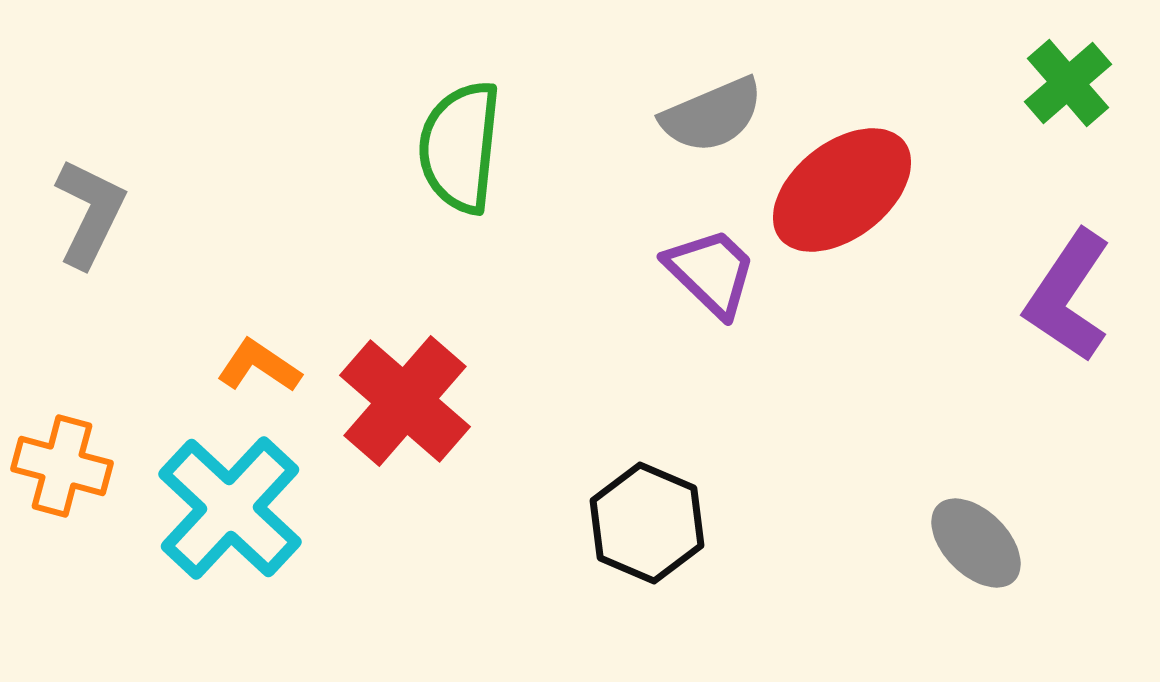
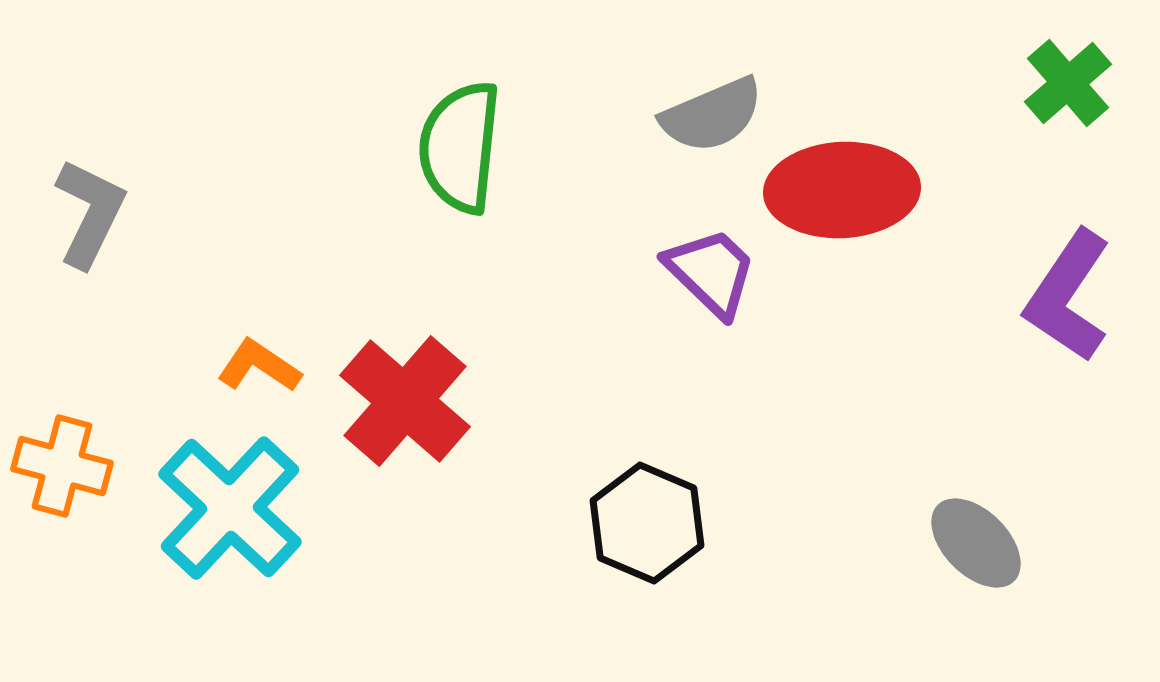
red ellipse: rotated 35 degrees clockwise
